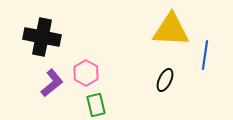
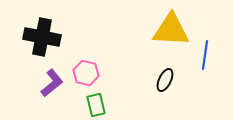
pink hexagon: rotated 15 degrees counterclockwise
